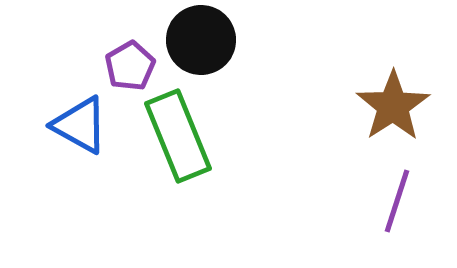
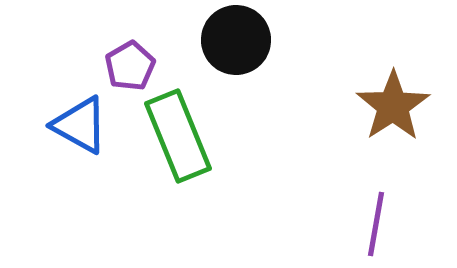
black circle: moved 35 px right
purple line: moved 21 px left, 23 px down; rotated 8 degrees counterclockwise
